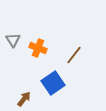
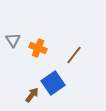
brown arrow: moved 8 px right, 4 px up
